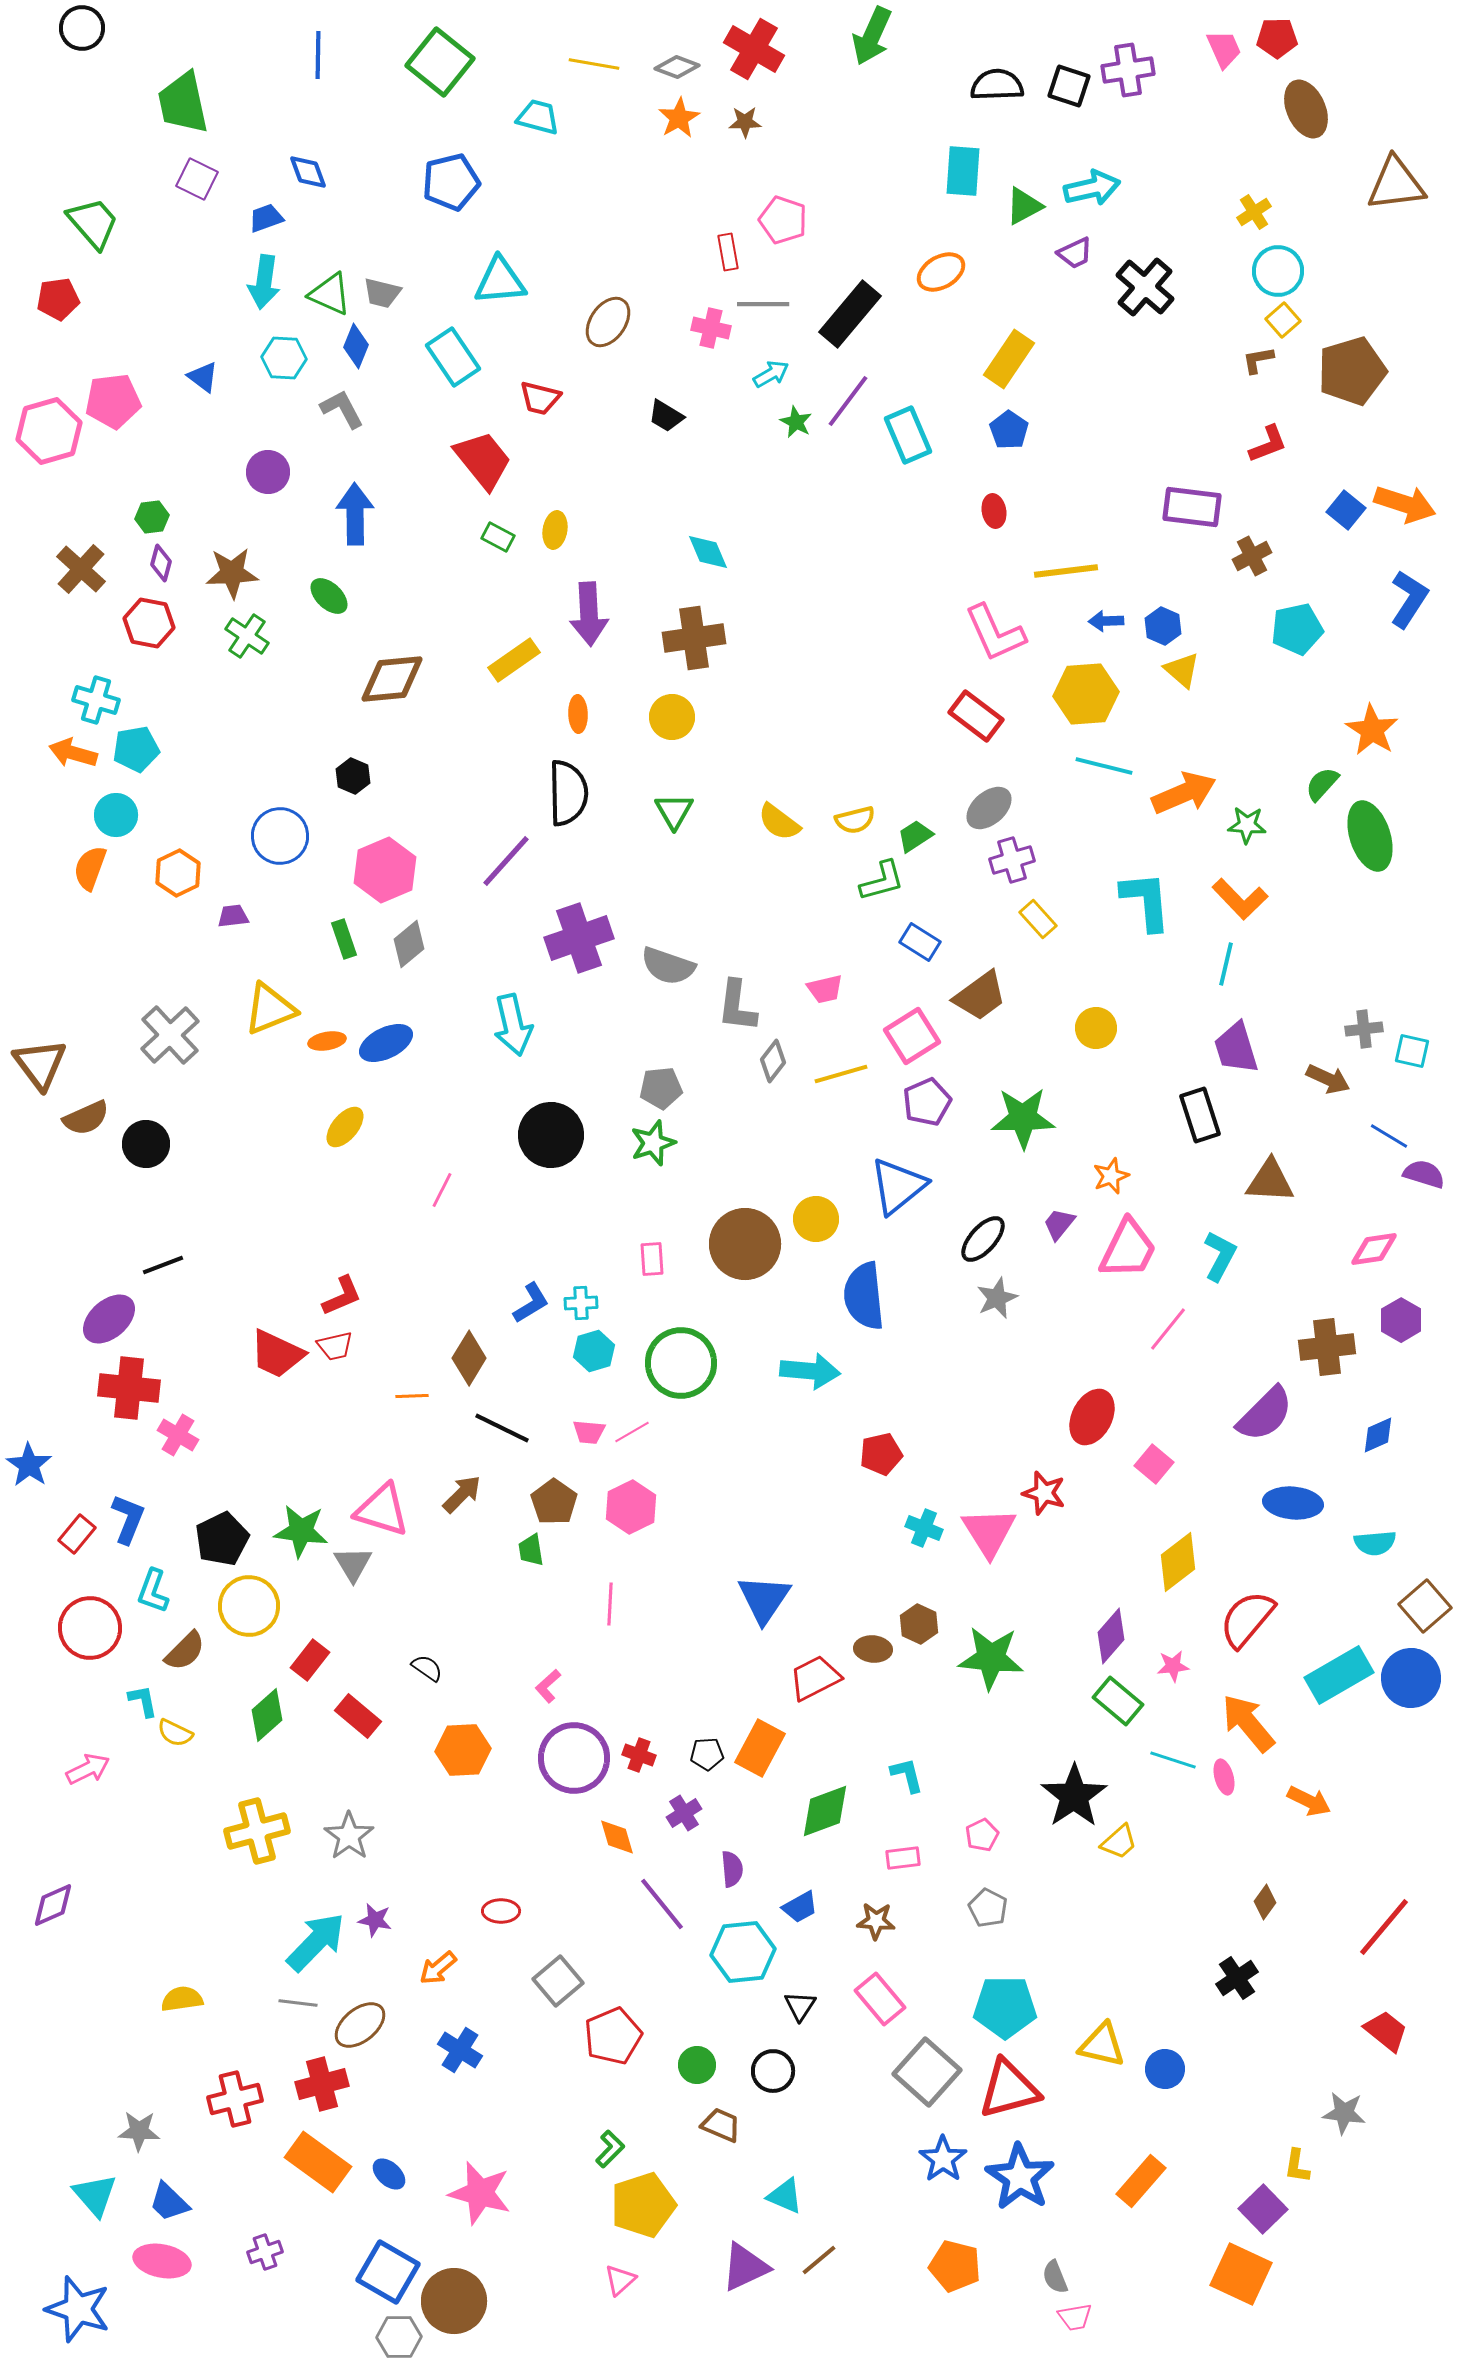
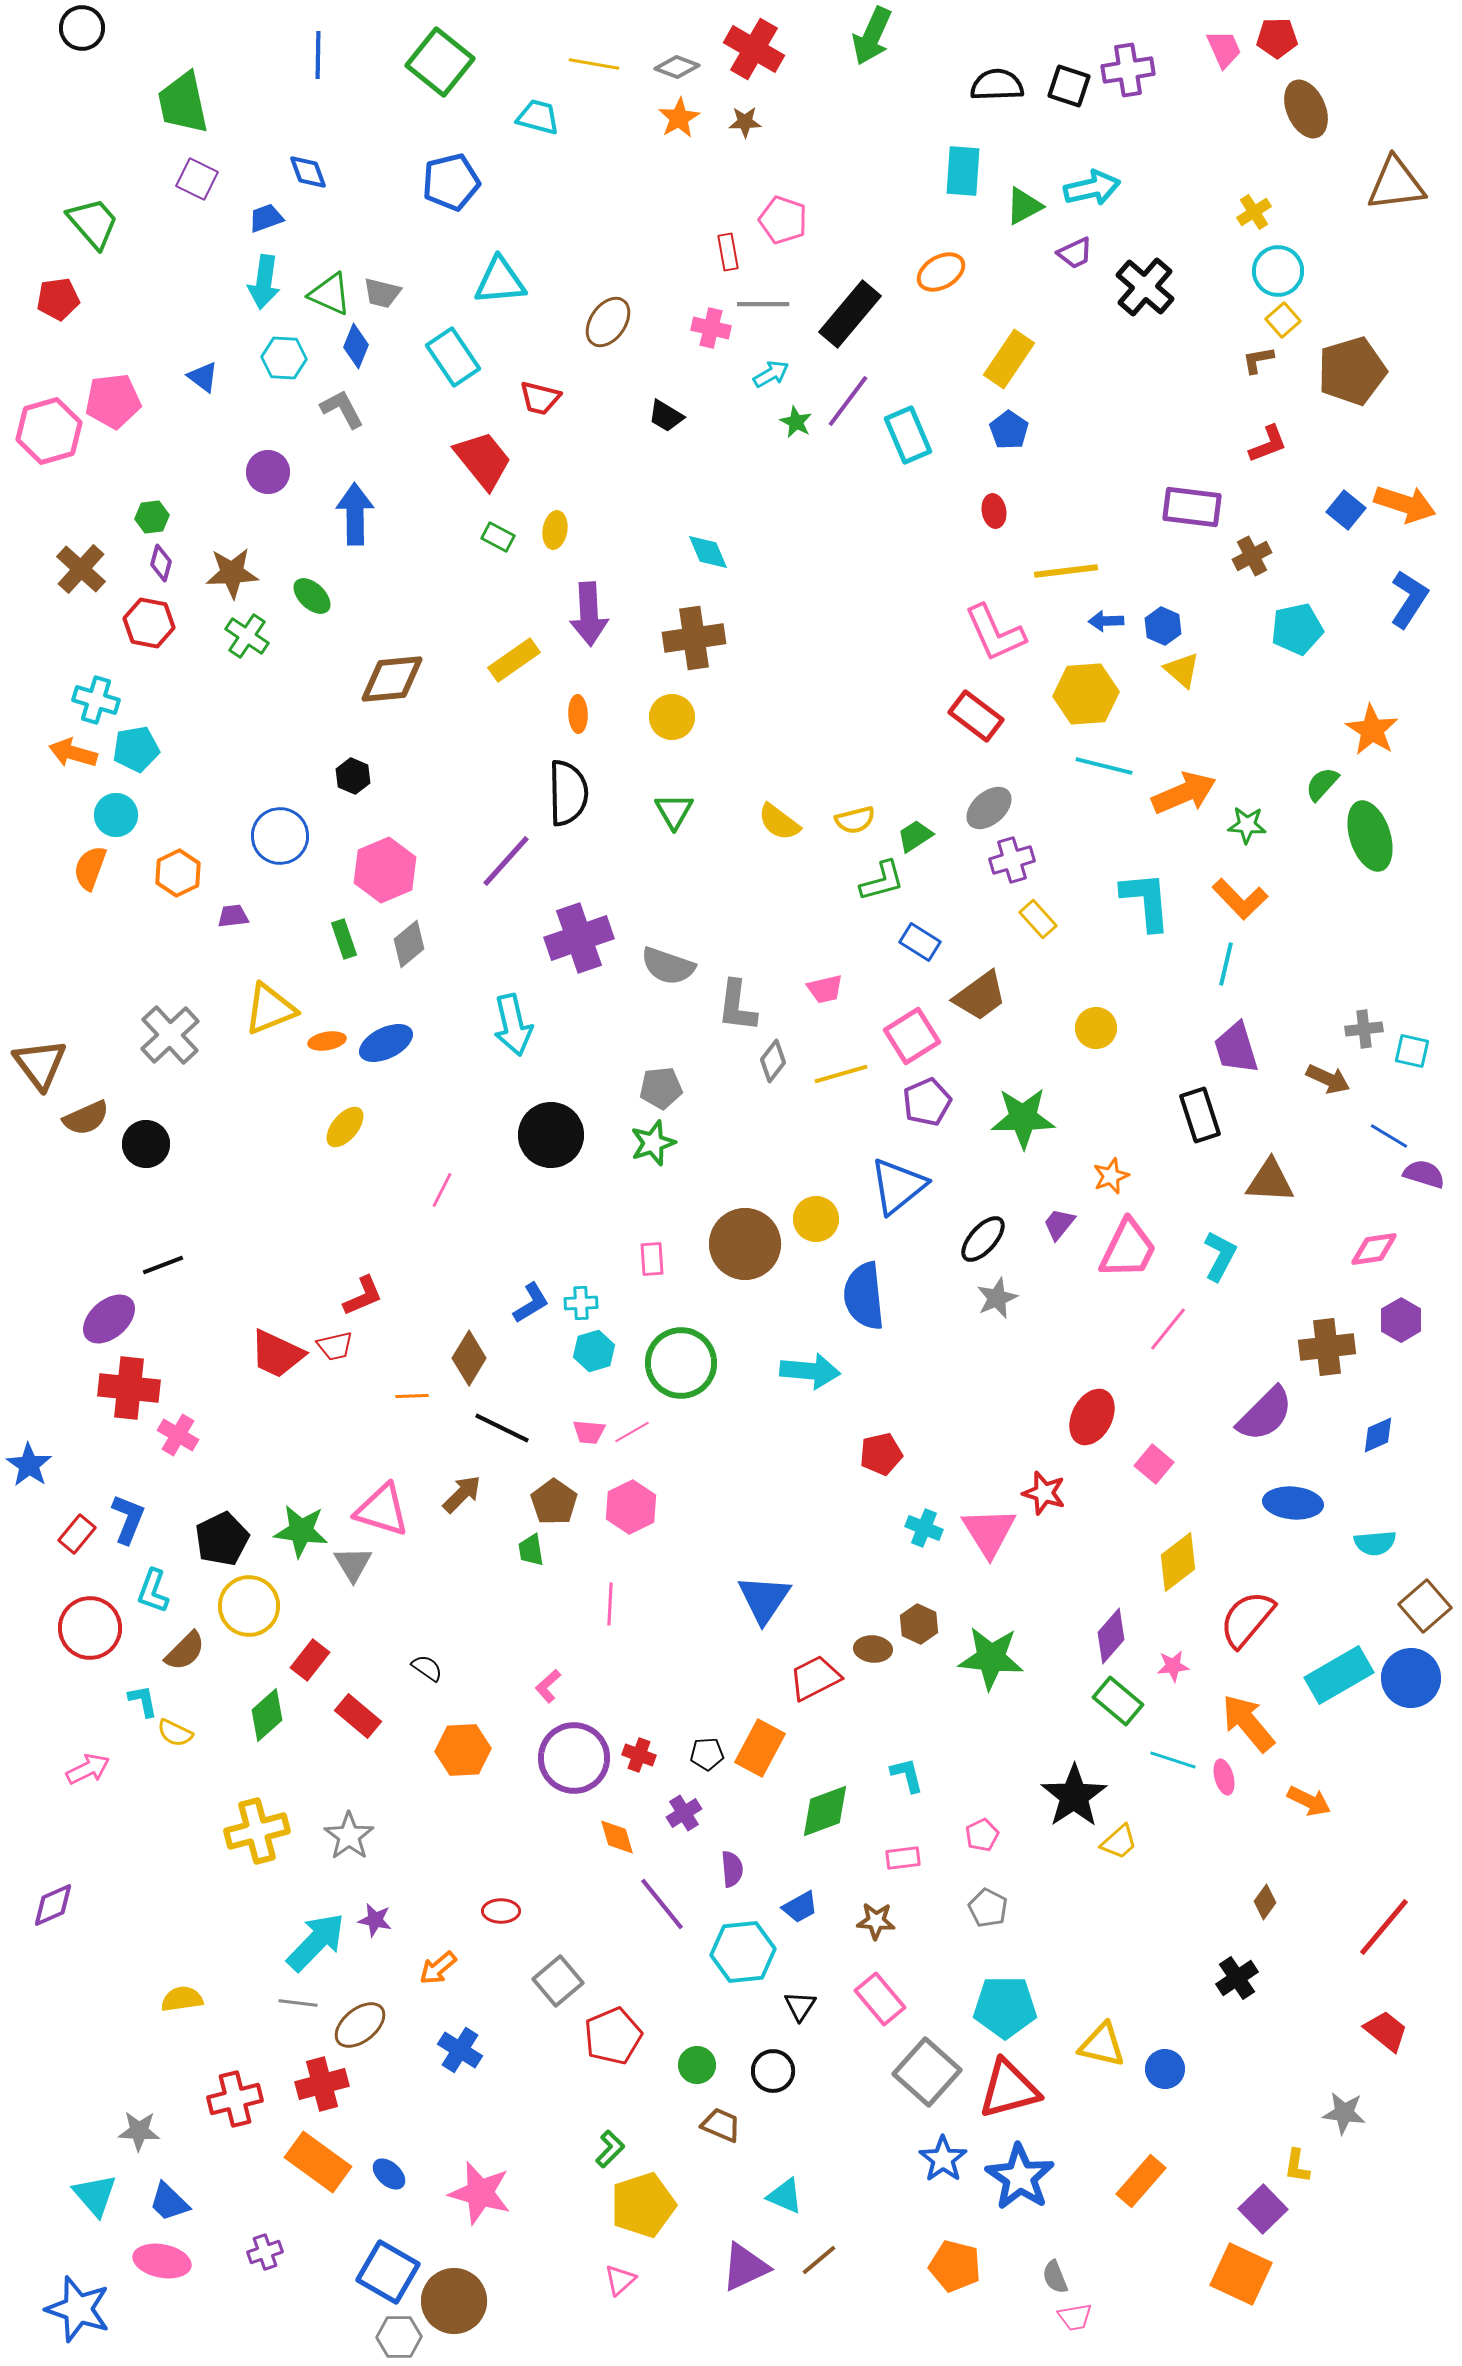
green ellipse at (329, 596): moved 17 px left
red L-shape at (342, 1296): moved 21 px right
